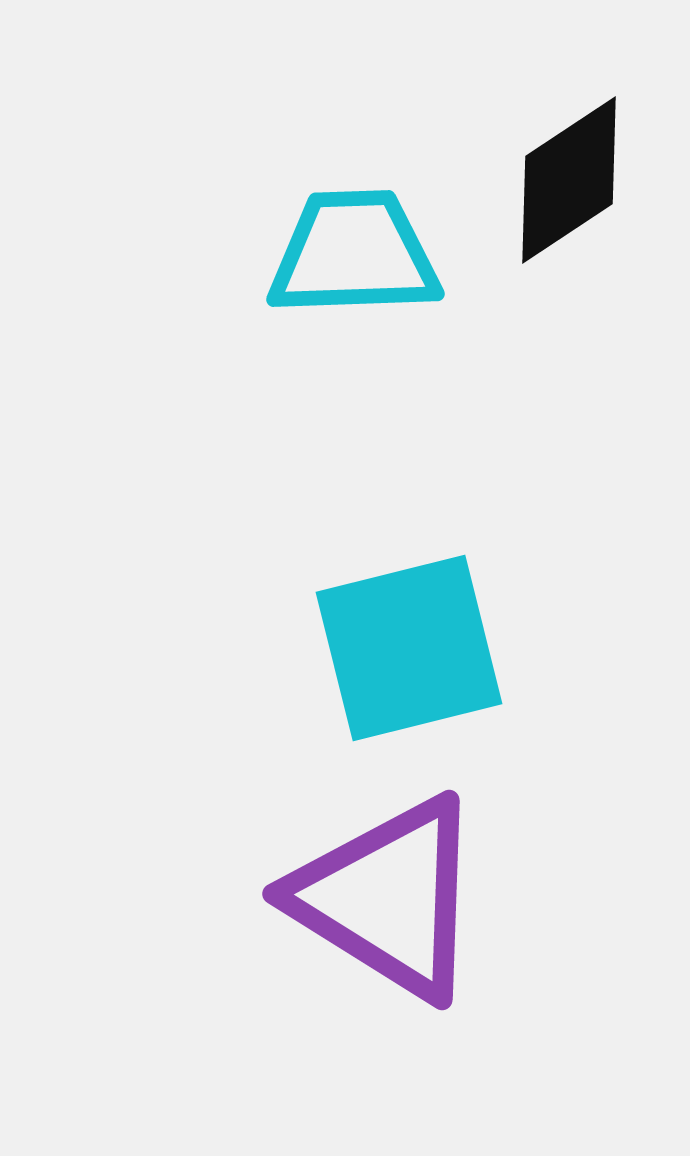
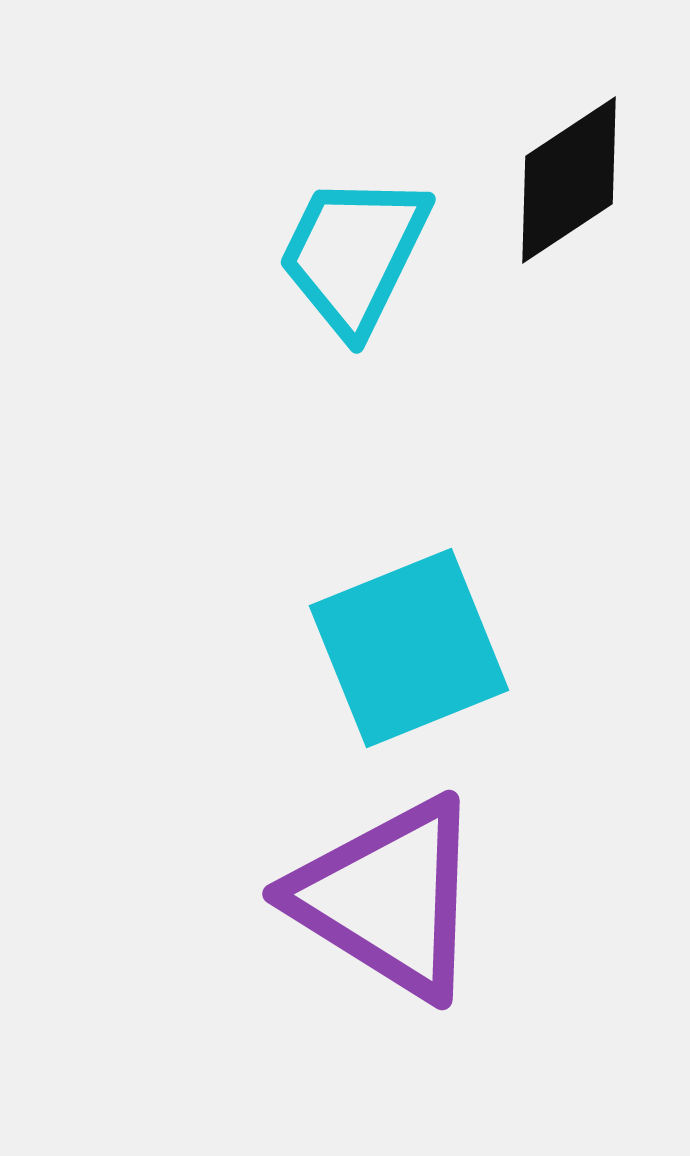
cyan trapezoid: rotated 62 degrees counterclockwise
cyan square: rotated 8 degrees counterclockwise
